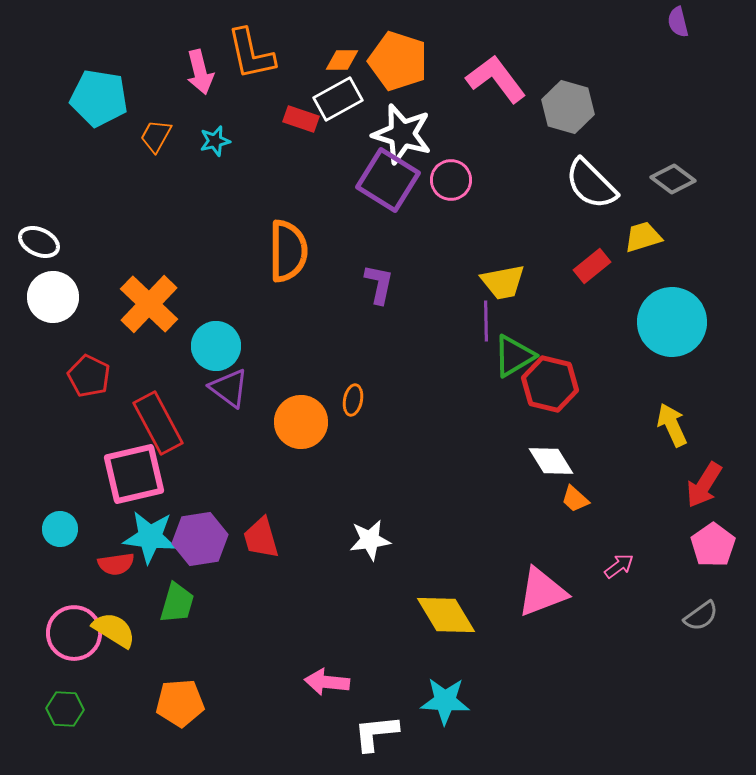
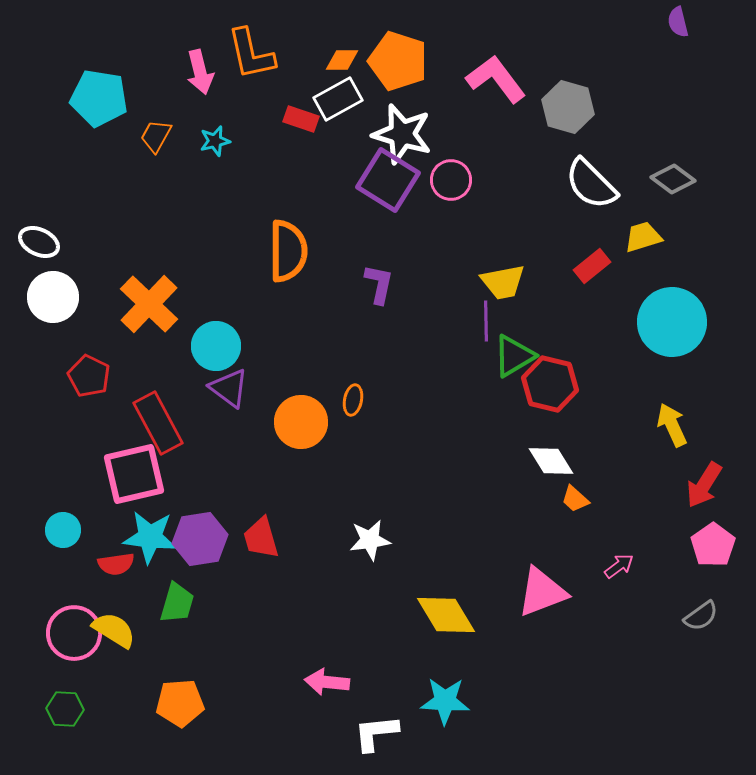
cyan circle at (60, 529): moved 3 px right, 1 px down
